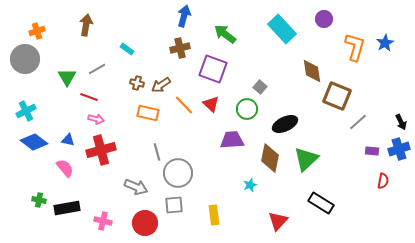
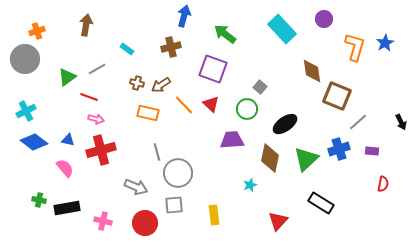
brown cross at (180, 48): moved 9 px left, 1 px up
green triangle at (67, 77): rotated 24 degrees clockwise
black ellipse at (285, 124): rotated 10 degrees counterclockwise
blue cross at (399, 149): moved 60 px left
red semicircle at (383, 181): moved 3 px down
